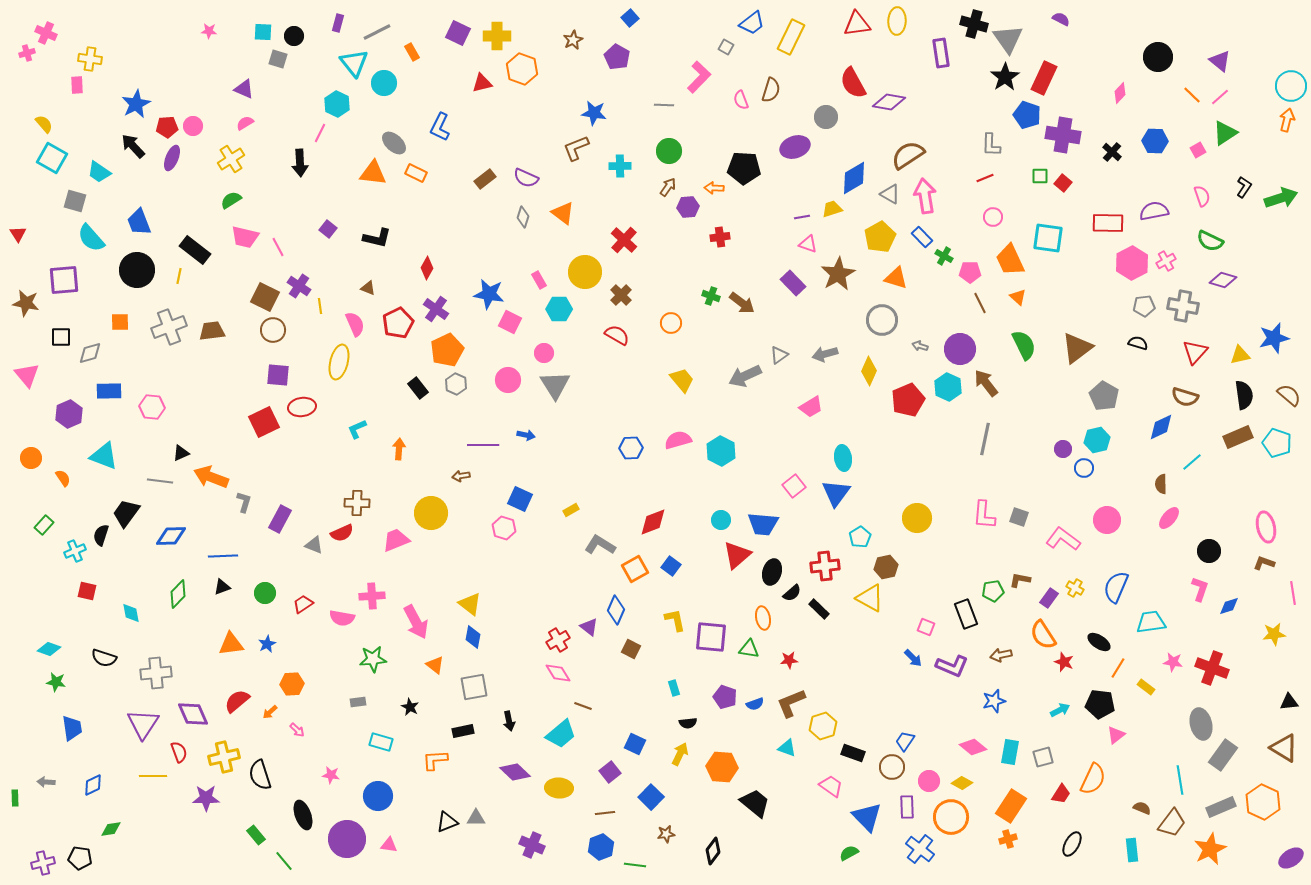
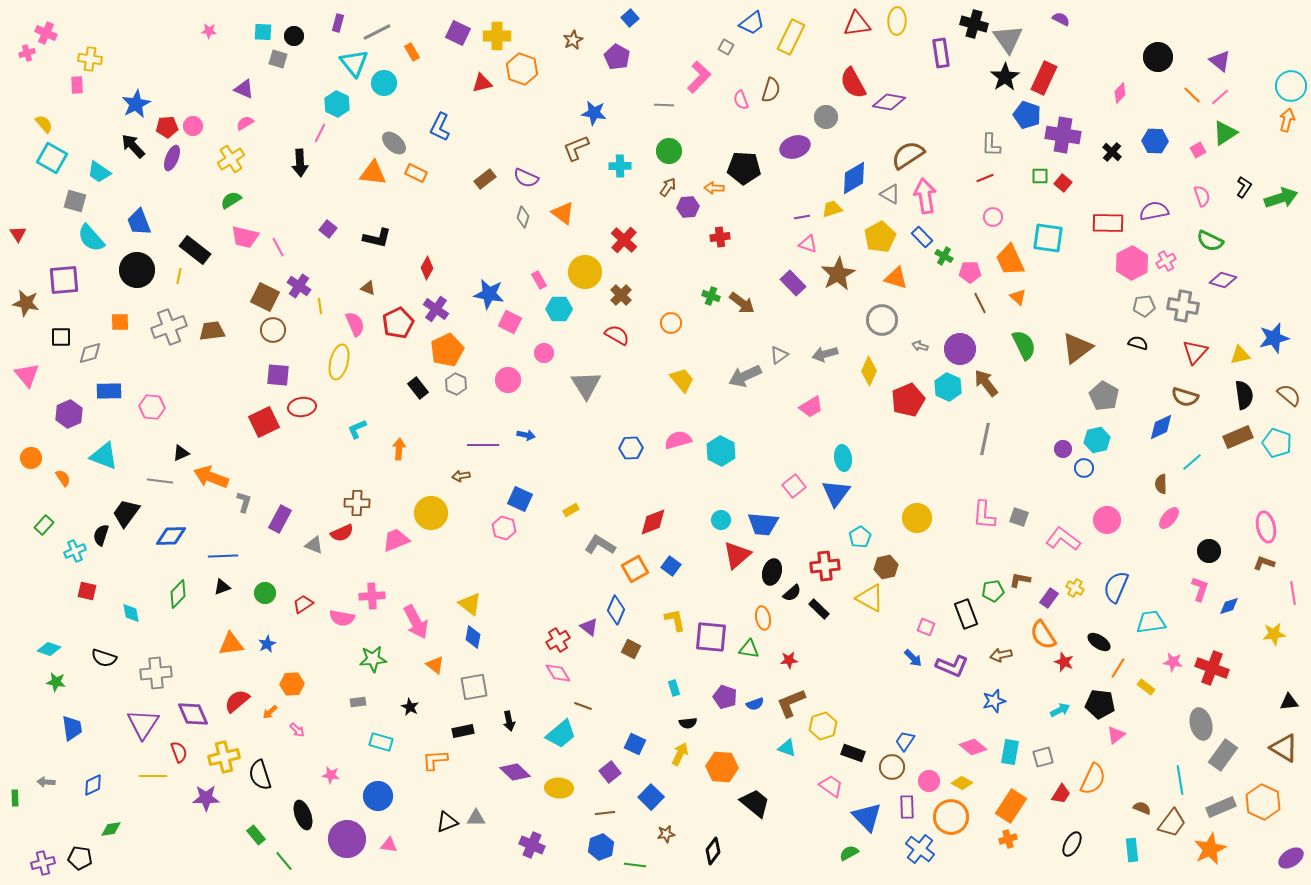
gray triangle at (555, 385): moved 31 px right
